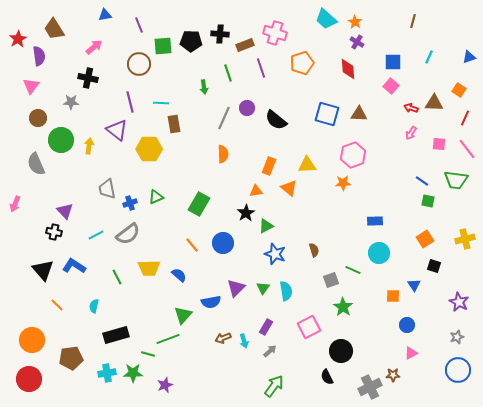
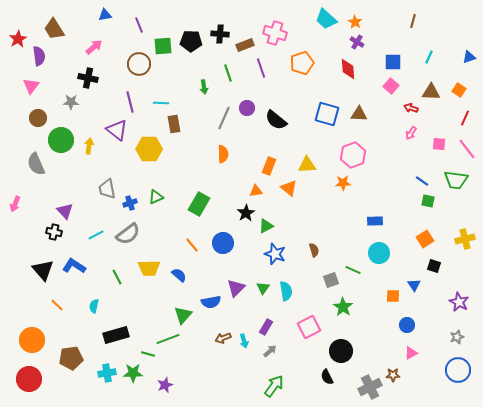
brown triangle at (434, 103): moved 3 px left, 11 px up
